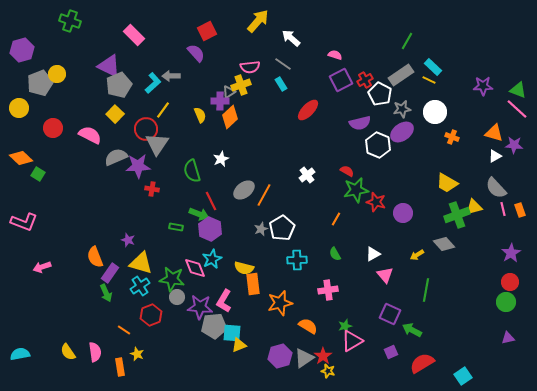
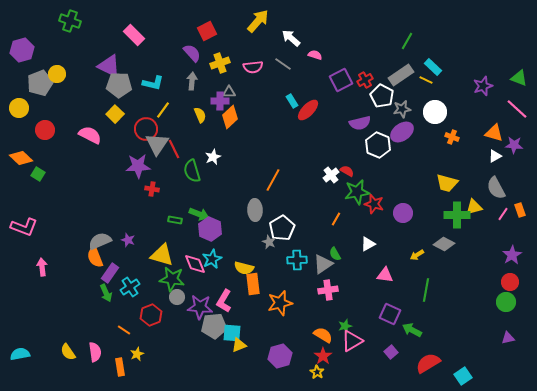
purple semicircle at (196, 53): moved 4 px left
pink semicircle at (335, 55): moved 20 px left
pink semicircle at (250, 67): moved 3 px right
gray arrow at (171, 76): moved 21 px right, 5 px down; rotated 96 degrees clockwise
yellow line at (429, 80): moved 3 px left
cyan L-shape at (153, 83): rotated 55 degrees clockwise
cyan rectangle at (281, 84): moved 11 px right, 17 px down
gray pentagon at (119, 85): rotated 25 degrees clockwise
yellow cross at (241, 85): moved 21 px left, 22 px up
purple star at (483, 86): rotated 18 degrees counterclockwise
green triangle at (518, 90): moved 1 px right, 12 px up
gray triangle at (229, 92): rotated 32 degrees clockwise
white pentagon at (380, 94): moved 2 px right, 2 px down
red circle at (53, 128): moved 8 px left, 2 px down
gray semicircle at (116, 157): moved 16 px left, 84 px down
white star at (221, 159): moved 8 px left, 2 px up
white cross at (307, 175): moved 24 px right
yellow trapezoid at (447, 183): rotated 15 degrees counterclockwise
gray semicircle at (496, 188): rotated 15 degrees clockwise
gray ellipse at (244, 190): moved 11 px right, 20 px down; rotated 55 degrees counterclockwise
green star at (356, 190): moved 1 px right, 2 px down
orange line at (264, 195): moved 9 px right, 15 px up
red line at (211, 201): moved 37 px left, 52 px up
red star at (376, 202): moved 2 px left, 2 px down
pink line at (503, 209): moved 5 px down; rotated 48 degrees clockwise
green cross at (457, 215): rotated 20 degrees clockwise
pink L-shape at (24, 222): moved 5 px down
green rectangle at (176, 227): moved 1 px left, 7 px up
gray star at (261, 229): moved 8 px right, 13 px down; rotated 24 degrees counterclockwise
gray diamond at (444, 244): rotated 20 degrees counterclockwise
purple star at (511, 253): moved 1 px right, 2 px down
white triangle at (373, 254): moved 5 px left, 10 px up
yellow triangle at (141, 263): moved 21 px right, 8 px up
pink arrow at (42, 267): rotated 102 degrees clockwise
pink diamond at (195, 268): moved 4 px up
pink triangle at (385, 275): rotated 42 degrees counterclockwise
cyan cross at (140, 286): moved 10 px left, 1 px down
orange semicircle at (308, 326): moved 15 px right, 9 px down
purple square at (391, 352): rotated 16 degrees counterclockwise
yellow star at (137, 354): rotated 24 degrees clockwise
gray triangle at (304, 358): moved 19 px right, 94 px up
red semicircle at (422, 363): moved 6 px right
yellow star at (328, 371): moved 11 px left, 1 px down; rotated 16 degrees clockwise
